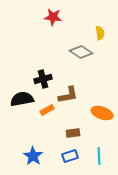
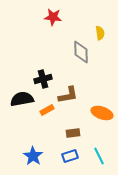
gray diamond: rotated 55 degrees clockwise
cyan line: rotated 24 degrees counterclockwise
